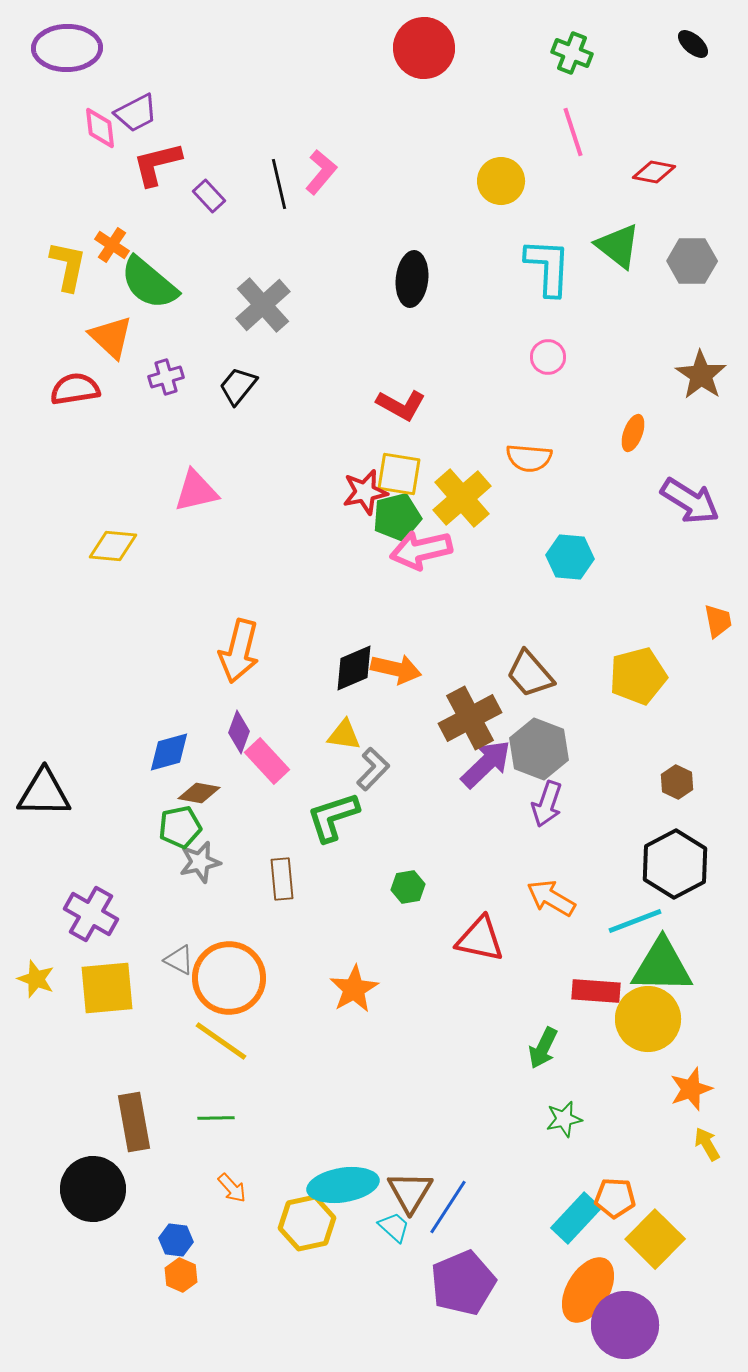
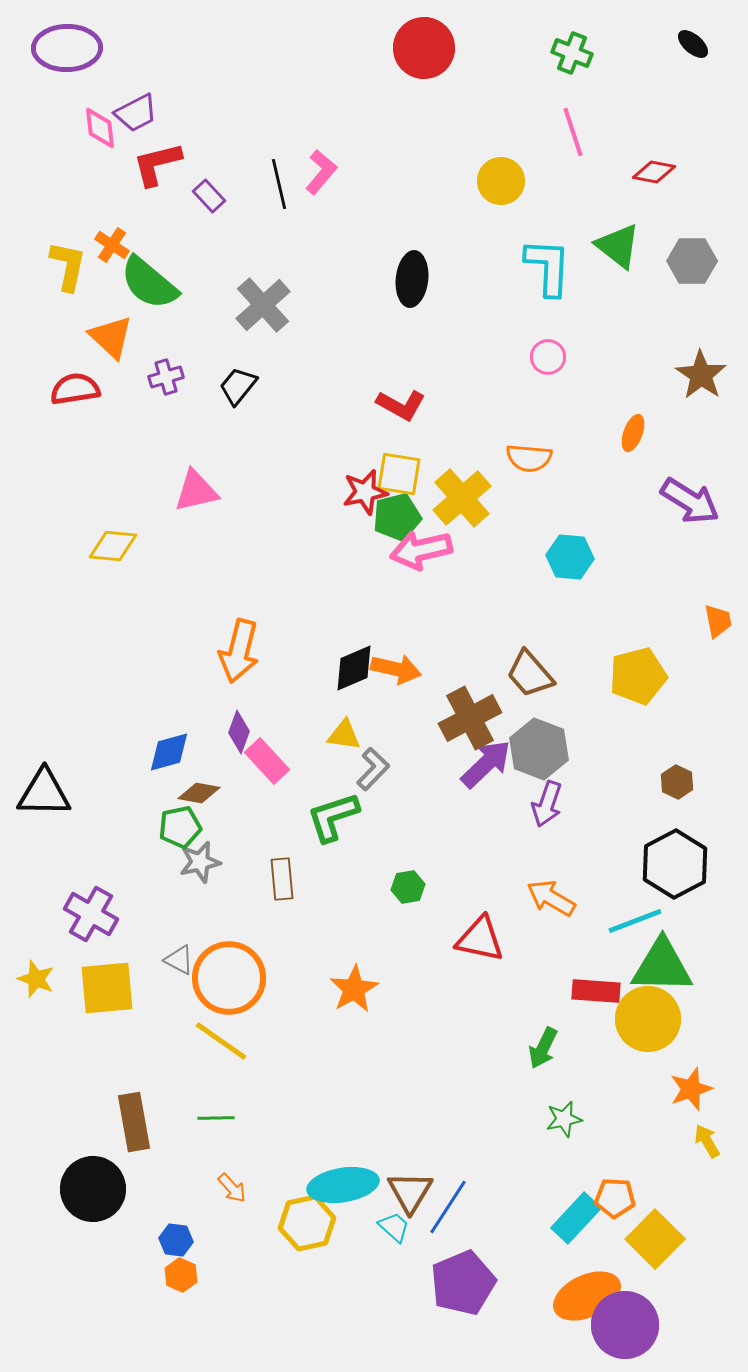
yellow arrow at (707, 1144): moved 3 px up
orange ellipse at (588, 1290): moved 1 px left, 6 px down; rotated 34 degrees clockwise
